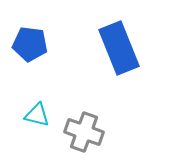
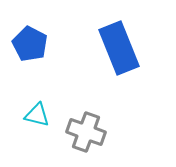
blue pentagon: rotated 20 degrees clockwise
gray cross: moved 2 px right
